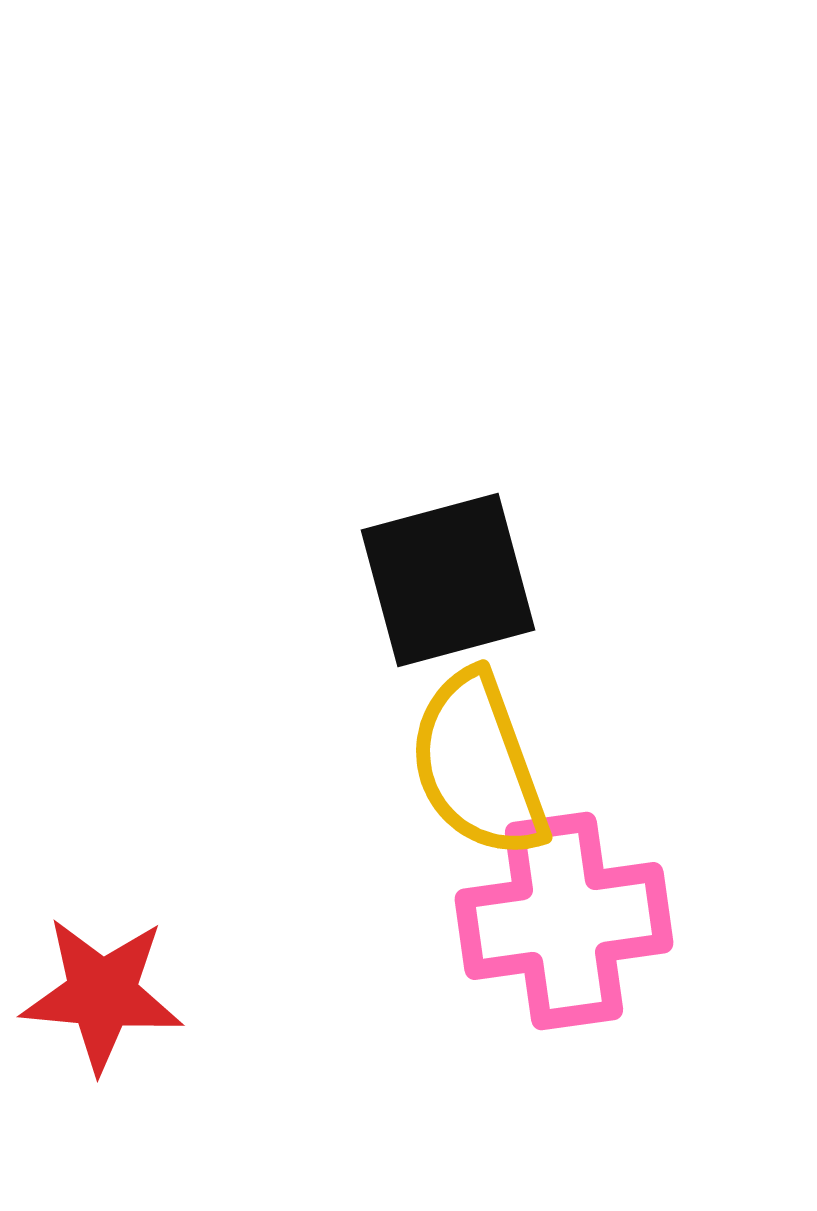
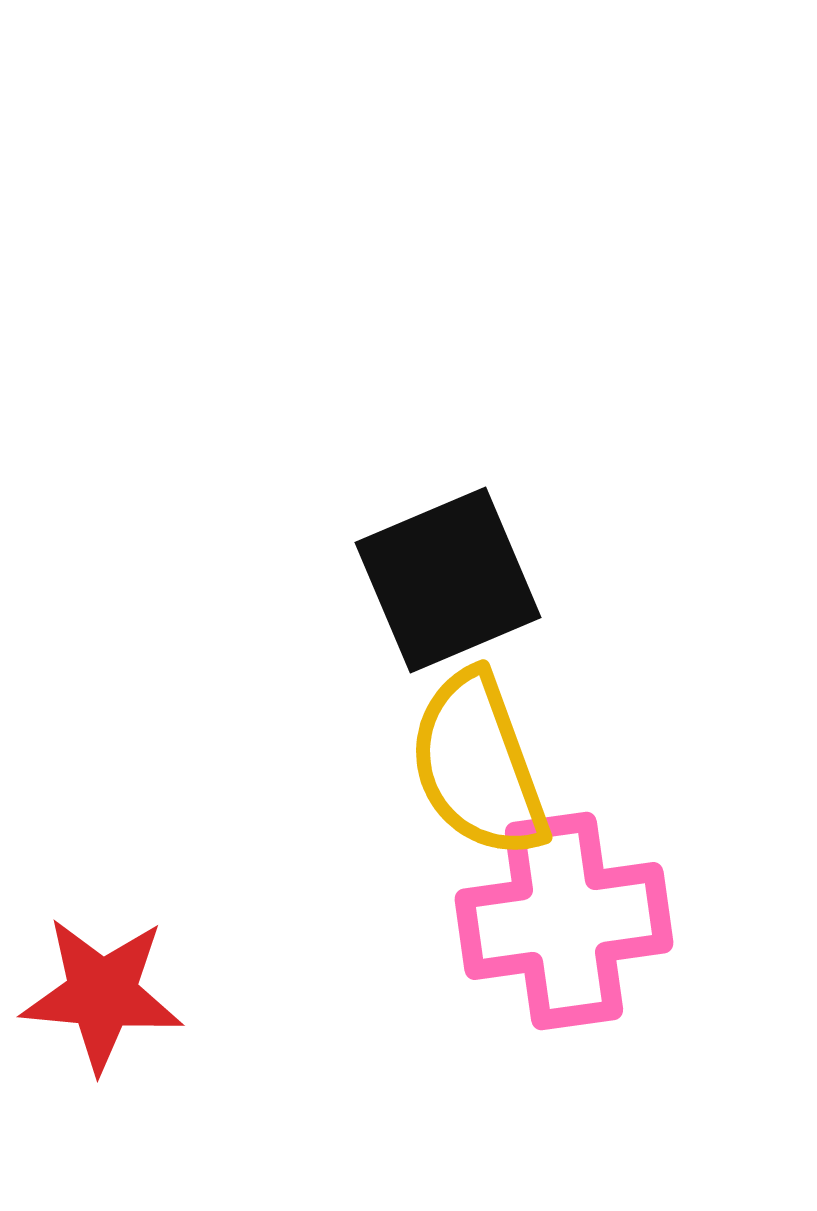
black square: rotated 8 degrees counterclockwise
